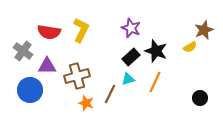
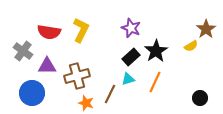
brown star: moved 2 px right, 1 px up; rotated 12 degrees counterclockwise
yellow semicircle: moved 1 px right, 1 px up
black star: rotated 20 degrees clockwise
blue circle: moved 2 px right, 3 px down
